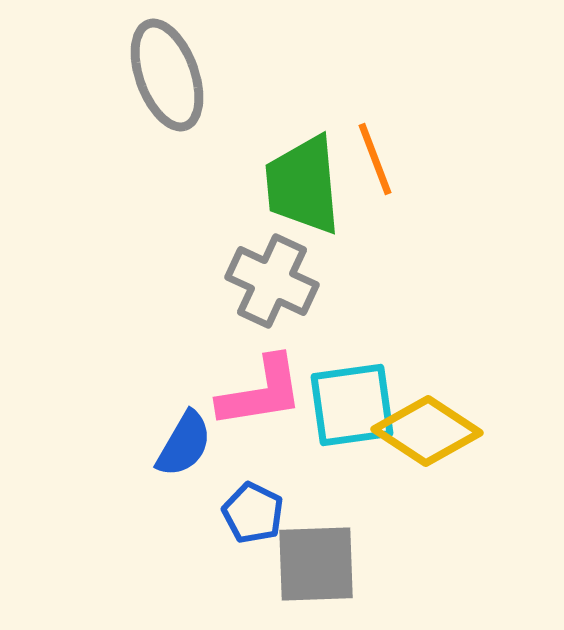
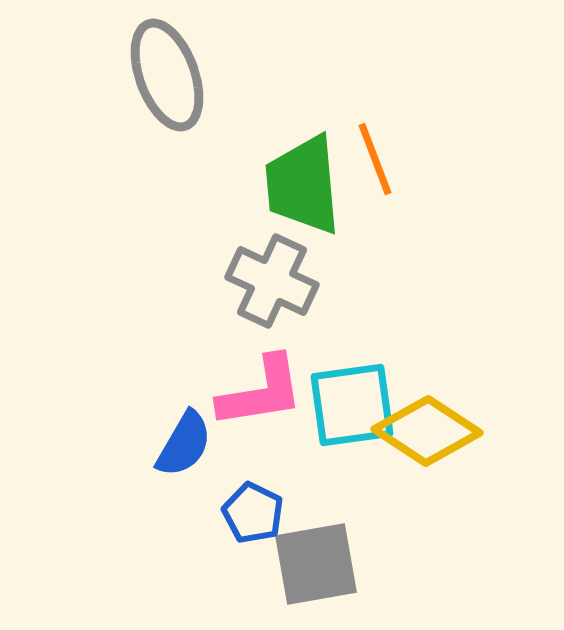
gray square: rotated 8 degrees counterclockwise
